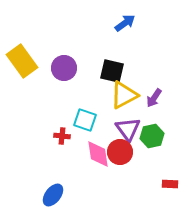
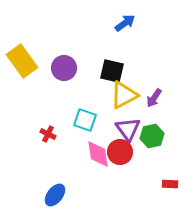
red cross: moved 14 px left, 2 px up; rotated 21 degrees clockwise
blue ellipse: moved 2 px right
